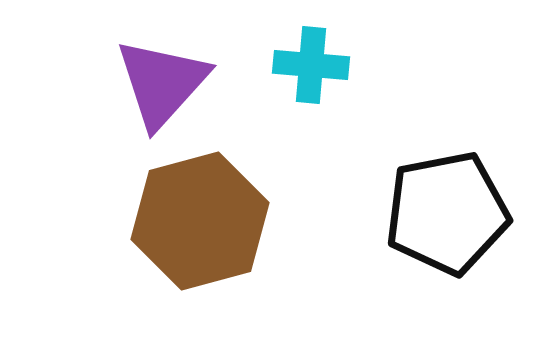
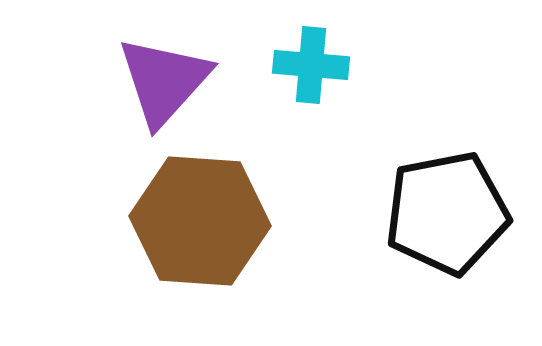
purple triangle: moved 2 px right, 2 px up
brown hexagon: rotated 19 degrees clockwise
